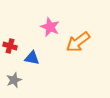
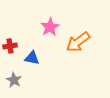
pink star: rotated 18 degrees clockwise
red cross: rotated 24 degrees counterclockwise
gray star: rotated 21 degrees counterclockwise
